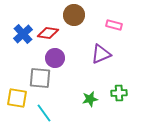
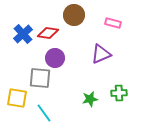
pink rectangle: moved 1 px left, 2 px up
